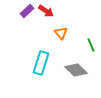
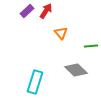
red arrow: rotated 91 degrees counterclockwise
green line: moved 1 px down; rotated 72 degrees counterclockwise
cyan rectangle: moved 6 px left, 19 px down
